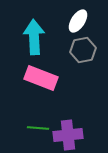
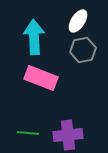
green line: moved 10 px left, 5 px down
